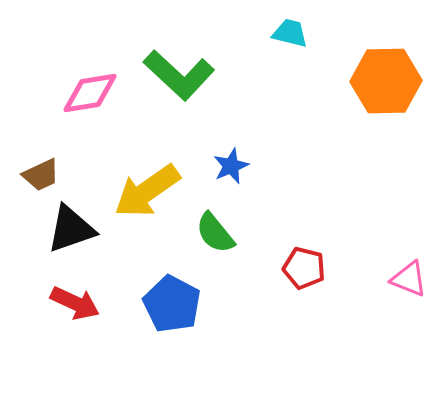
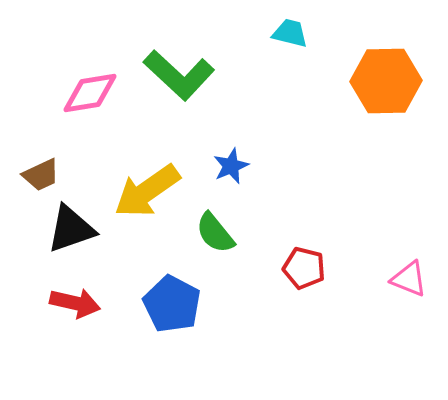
red arrow: rotated 12 degrees counterclockwise
